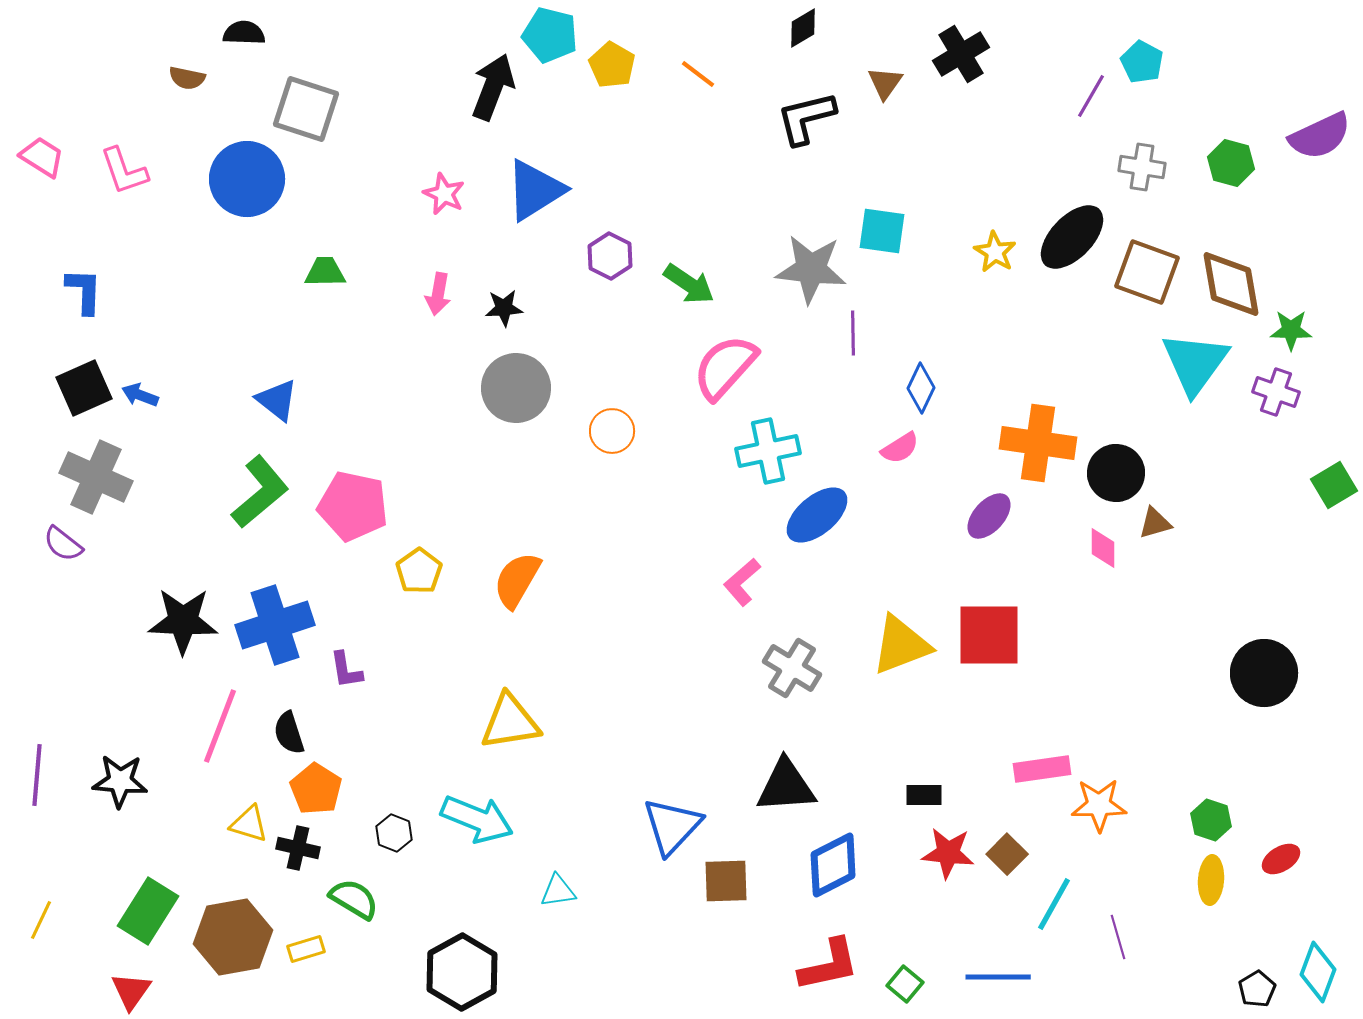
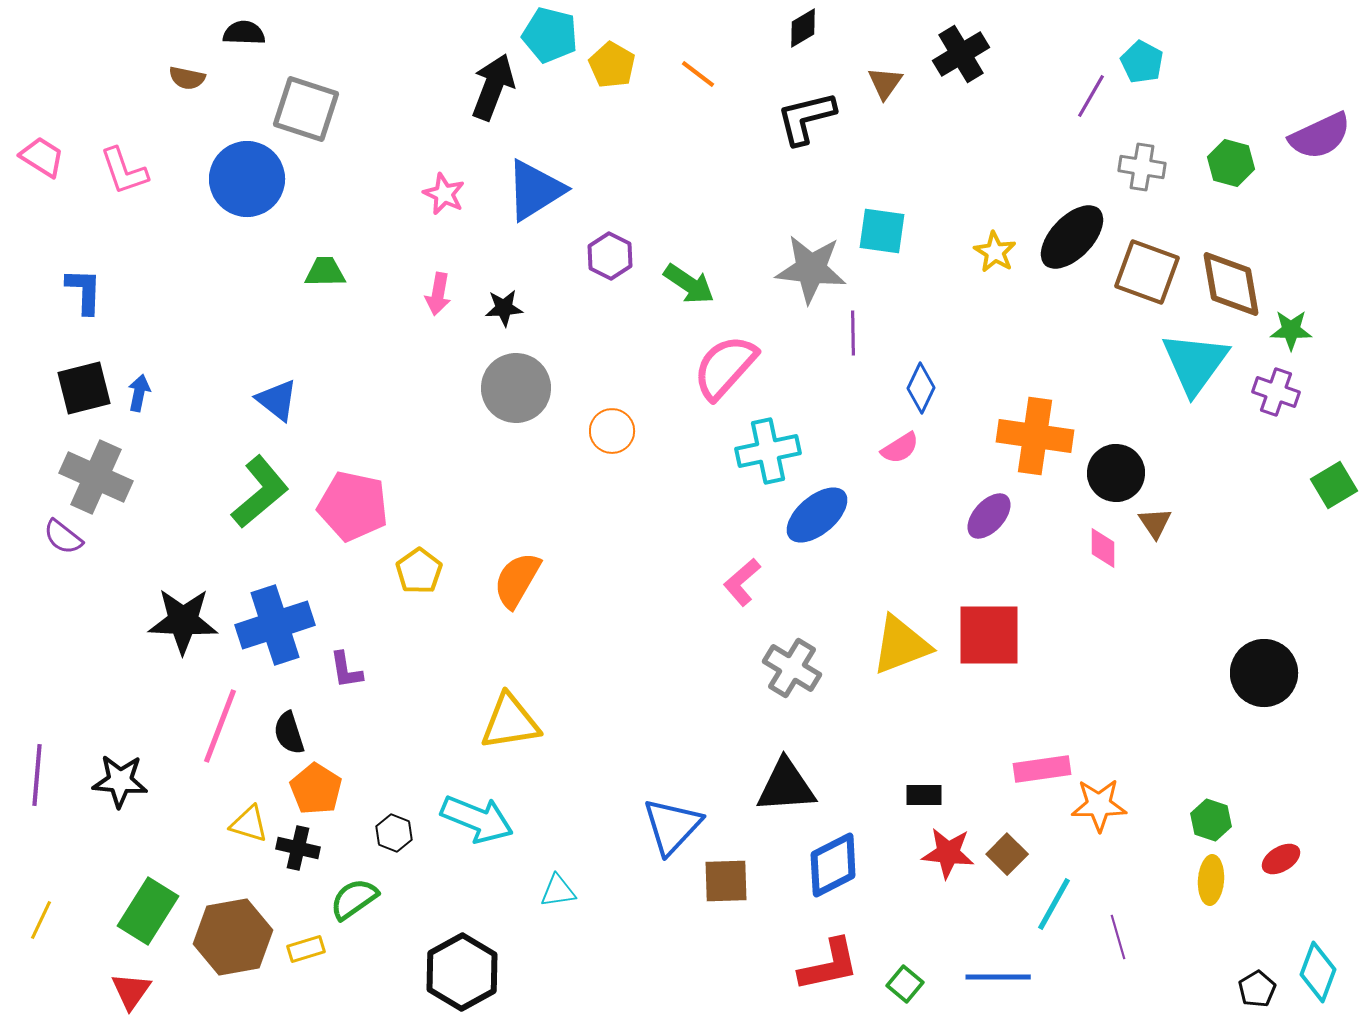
black square at (84, 388): rotated 10 degrees clockwise
blue arrow at (140, 395): moved 1 px left, 2 px up; rotated 81 degrees clockwise
orange cross at (1038, 443): moved 3 px left, 7 px up
brown triangle at (1155, 523): rotated 48 degrees counterclockwise
purple semicircle at (63, 544): moved 7 px up
green semicircle at (354, 899): rotated 66 degrees counterclockwise
